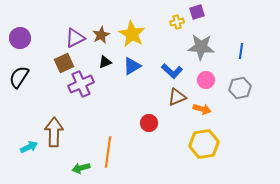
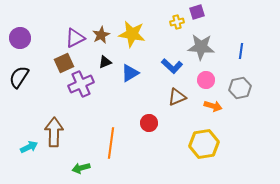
yellow star: rotated 20 degrees counterclockwise
blue triangle: moved 2 px left, 7 px down
blue L-shape: moved 5 px up
orange arrow: moved 11 px right, 3 px up
orange line: moved 3 px right, 9 px up
